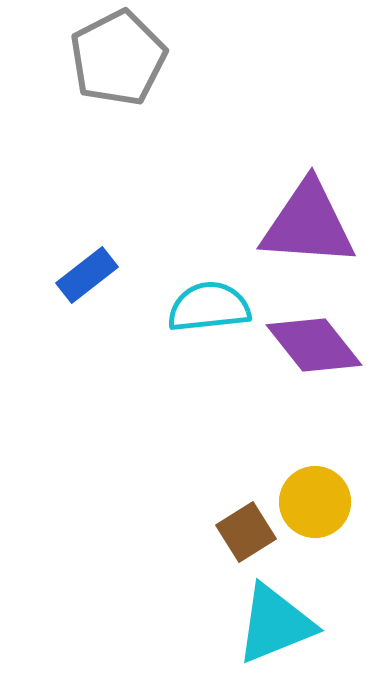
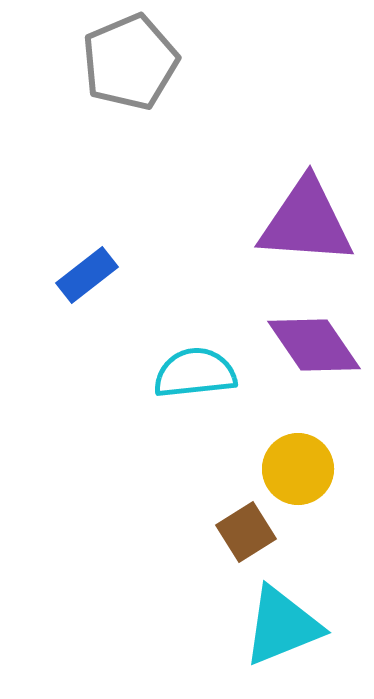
gray pentagon: moved 12 px right, 4 px down; rotated 4 degrees clockwise
purple triangle: moved 2 px left, 2 px up
cyan semicircle: moved 14 px left, 66 px down
purple diamond: rotated 4 degrees clockwise
yellow circle: moved 17 px left, 33 px up
cyan triangle: moved 7 px right, 2 px down
